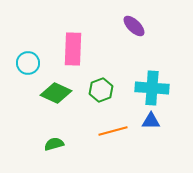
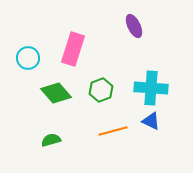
purple ellipse: rotated 20 degrees clockwise
pink rectangle: rotated 16 degrees clockwise
cyan circle: moved 5 px up
cyan cross: moved 1 px left
green diamond: rotated 24 degrees clockwise
blue triangle: rotated 24 degrees clockwise
green semicircle: moved 3 px left, 4 px up
